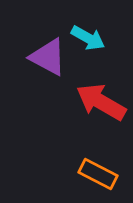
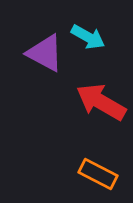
cyan arrow: moved 1 px up
purple triangle: moved 3 px left, 4 px up
